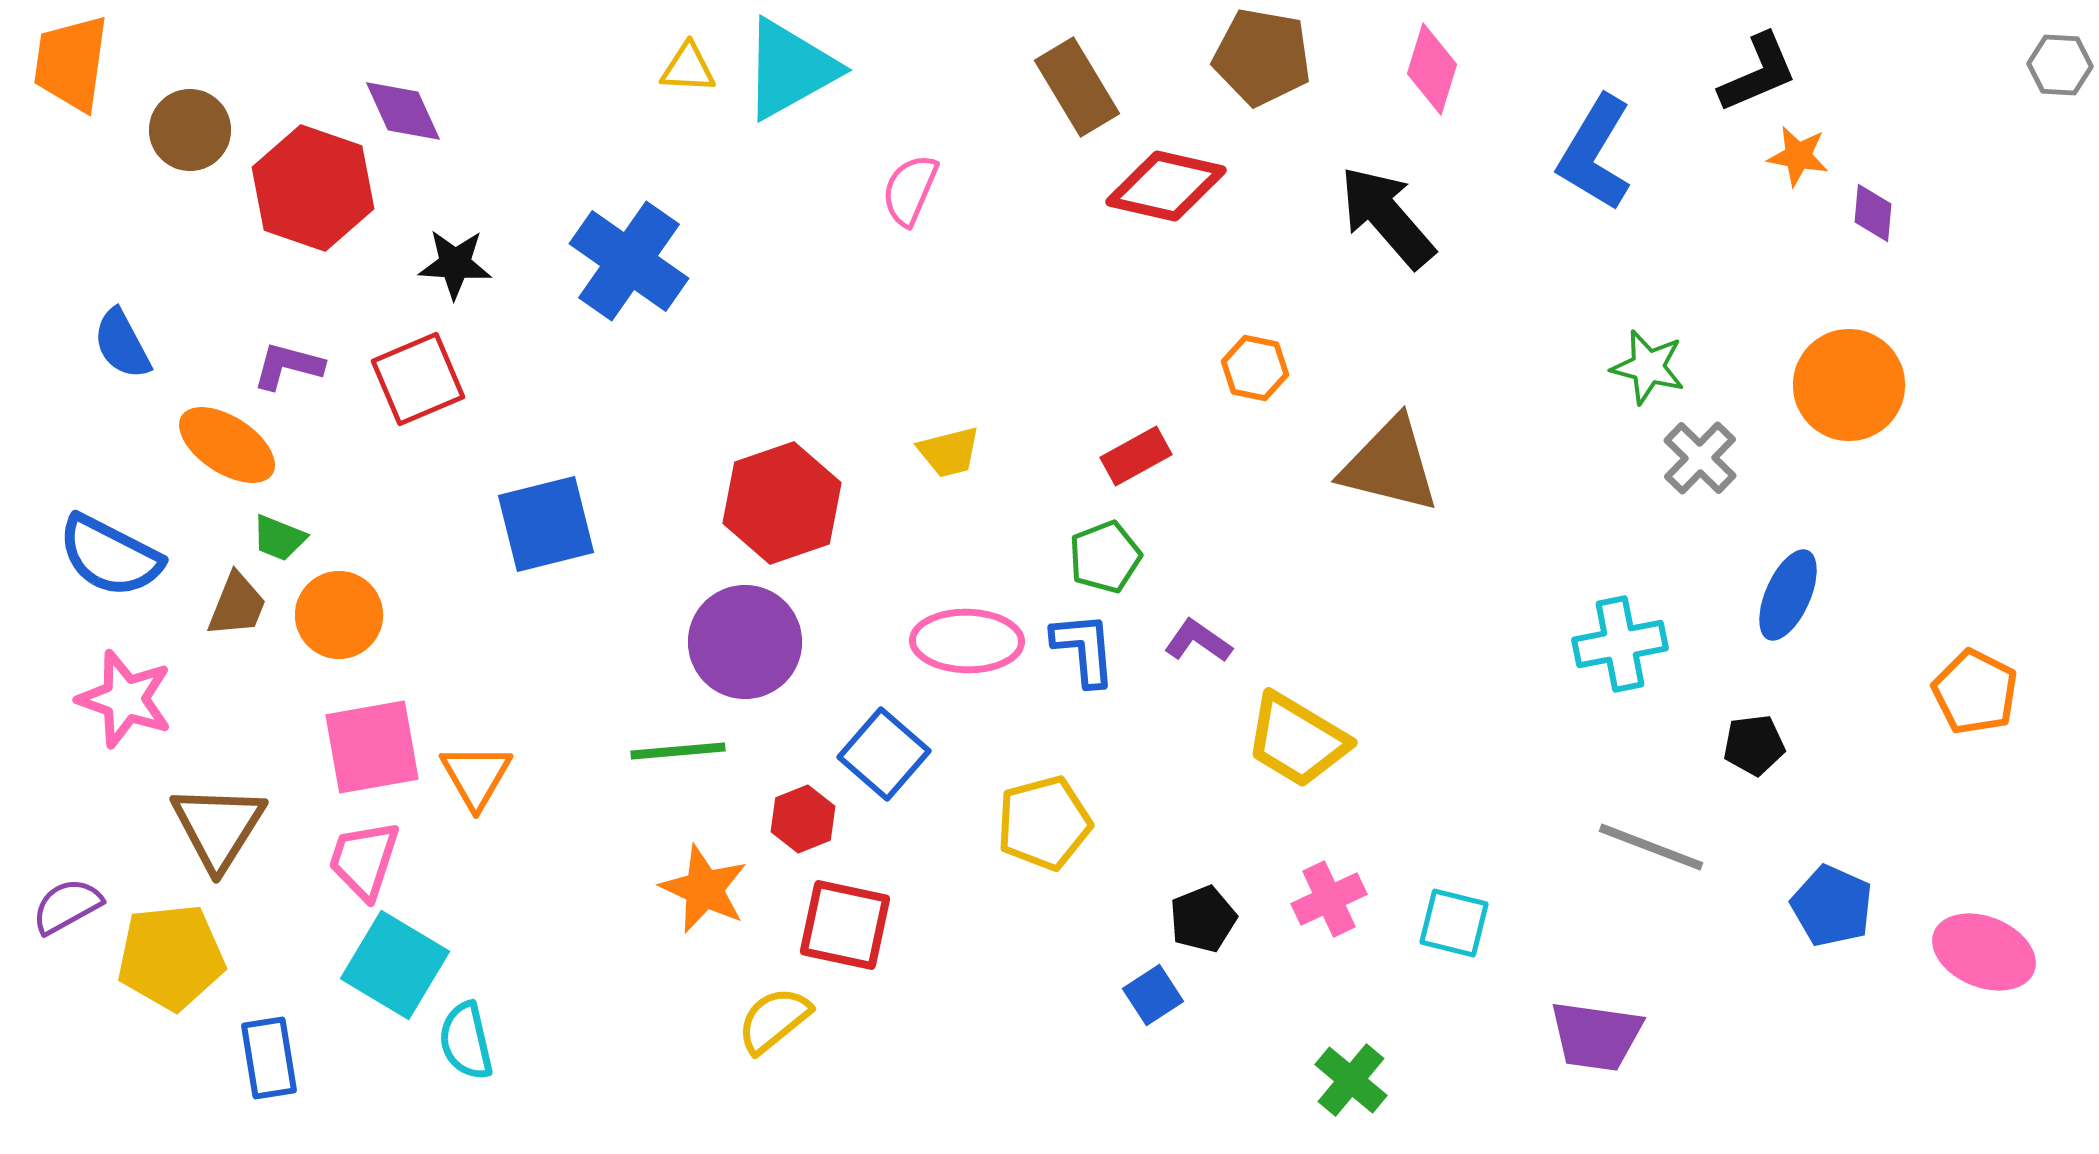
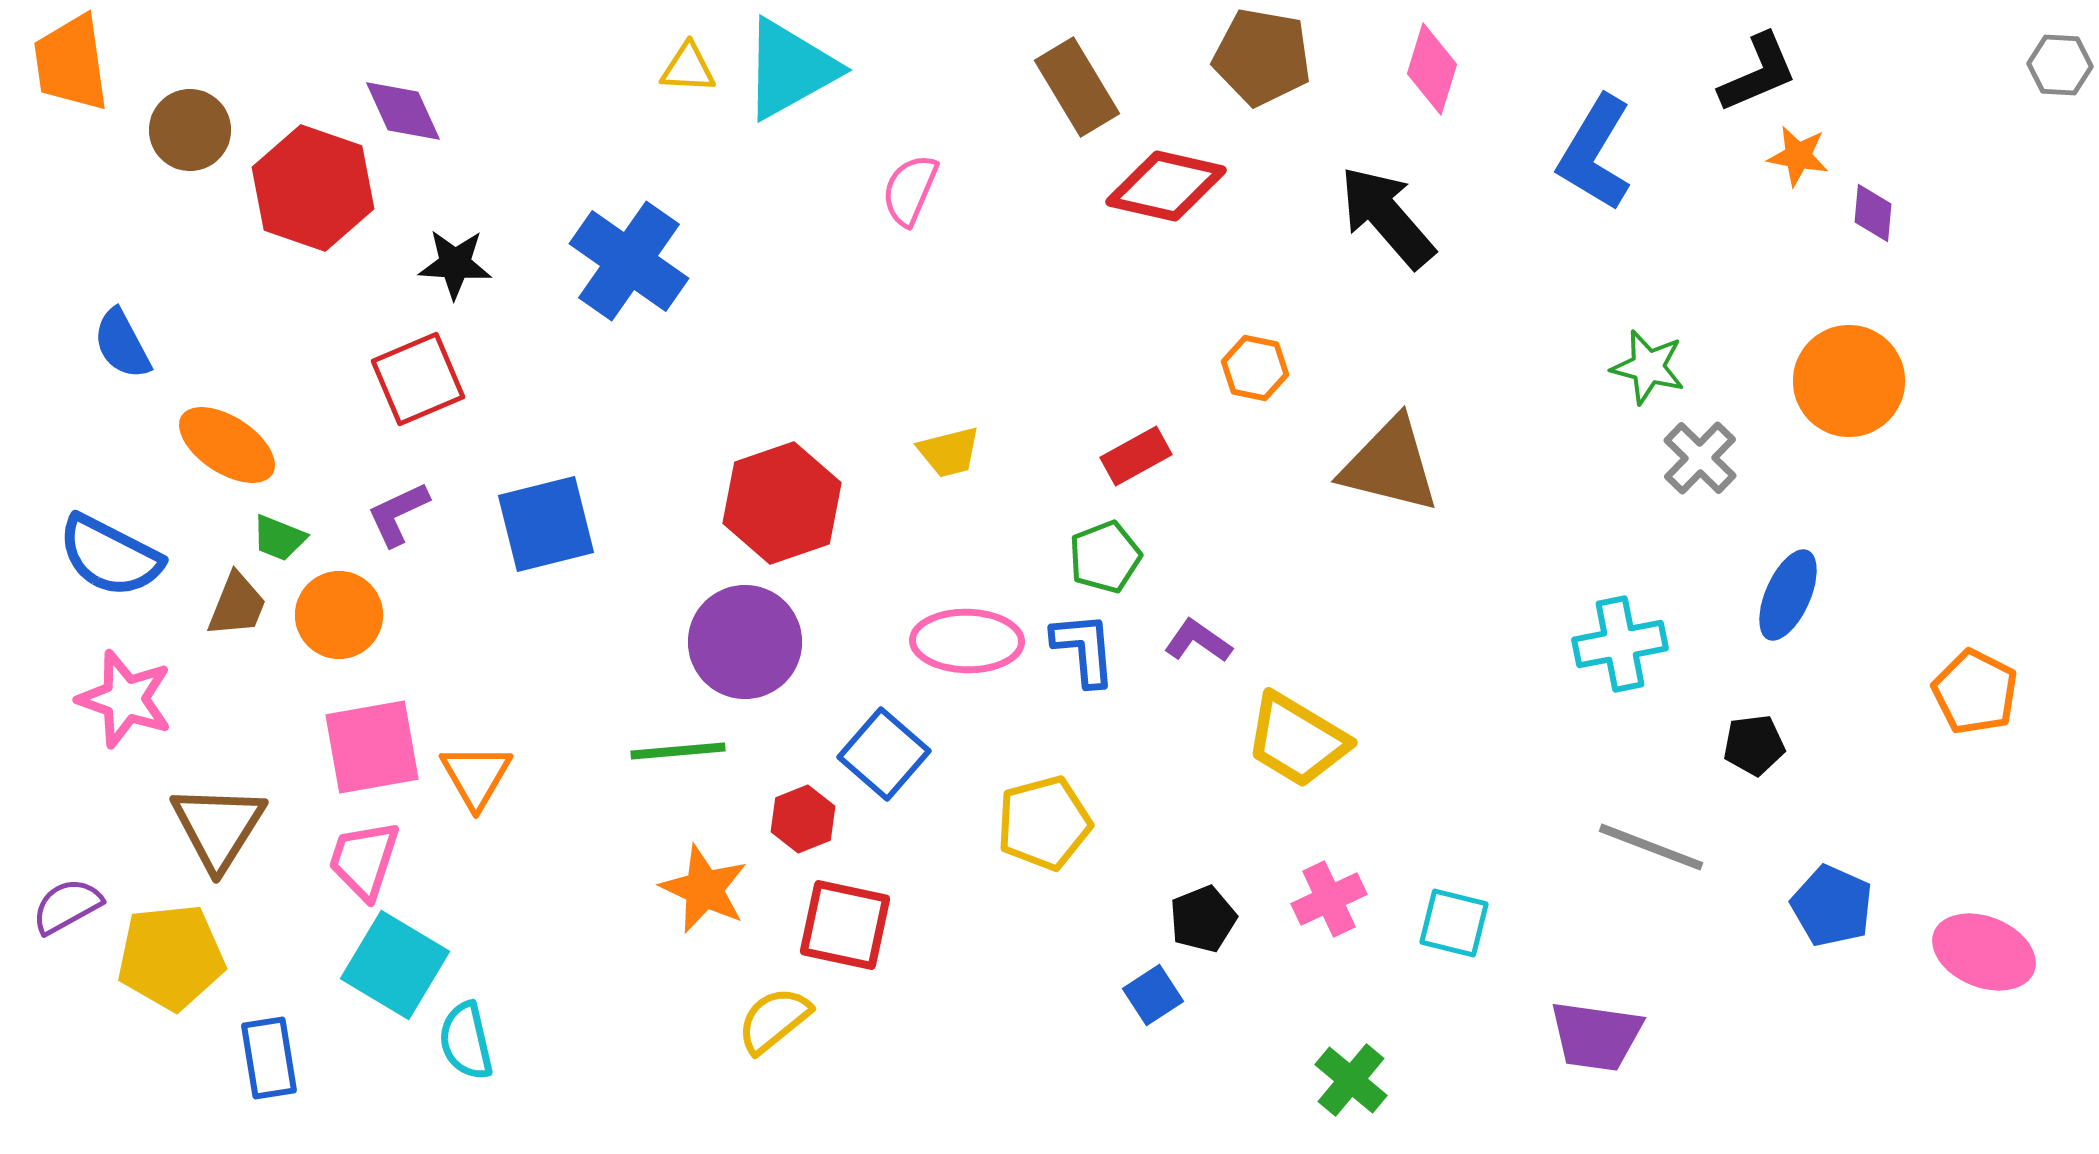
orange trapezoid at (71, 63): rotated 16 degrees counterclockwise
purple L-shape at (288, 366): moved 110 px right, 148 px down; rotated 40 degrees counterclockwise
orange circle at (1849, 385): moved 4 px up
